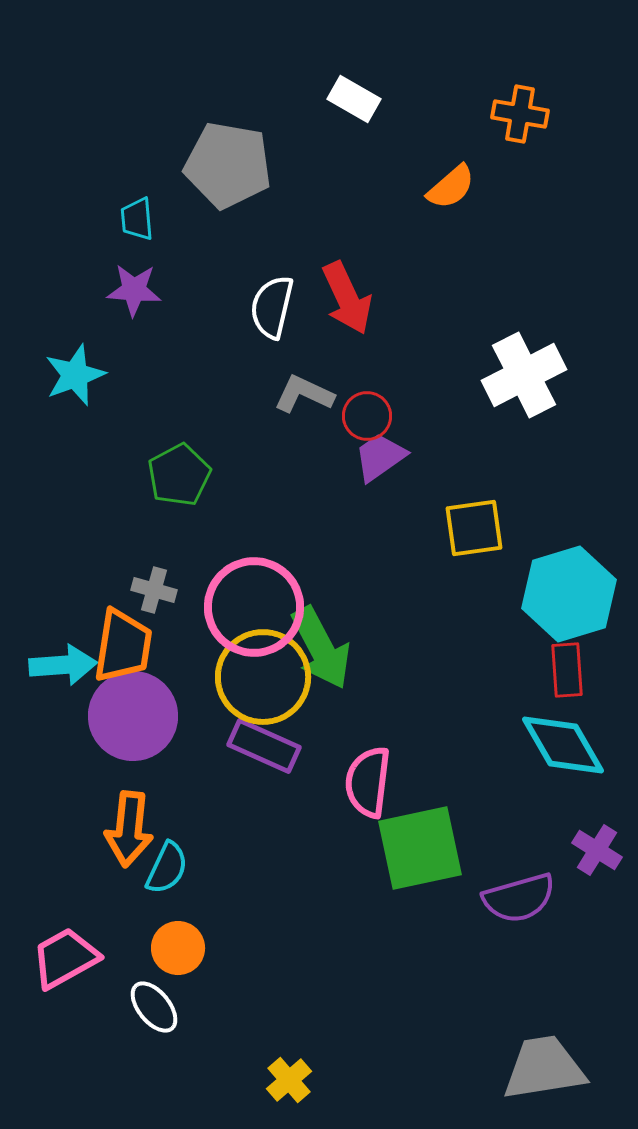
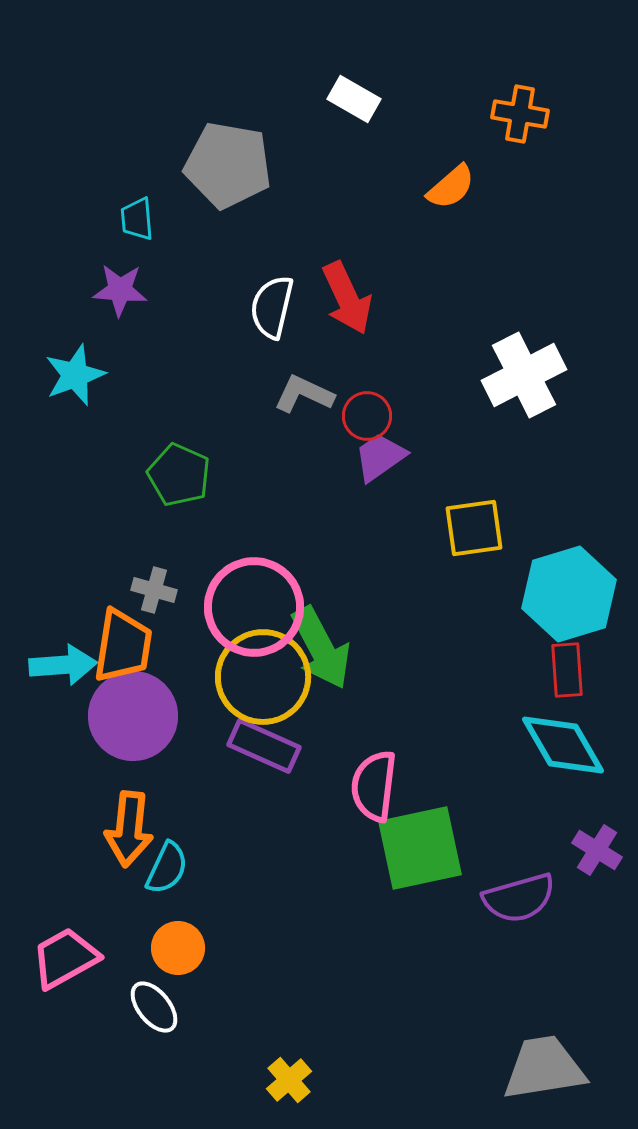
purple star: moved 14 px left
green pentagon: rotated 20 degrees counterclockwise
pink semicircle: moved 6 px right, 4 px down
